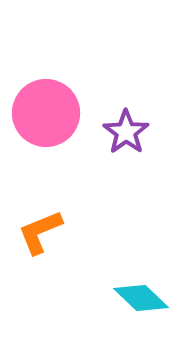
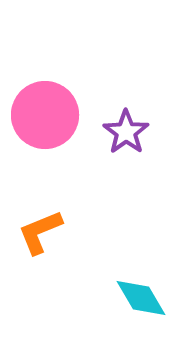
pink circle: moved 1 px left, 2 px down
cyan diamond: rotated 16 degrees clockwise
